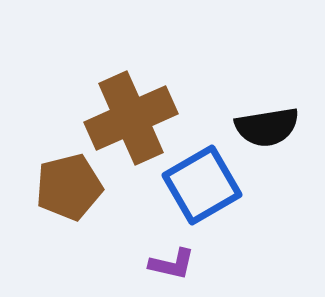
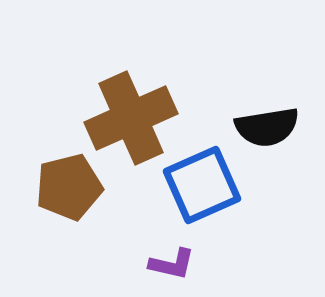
blue square: rotated 6 degrees clockwise
